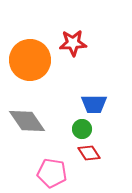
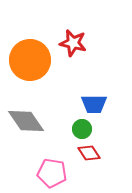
red star: rotated 16 degrees clockwise
gray diamond: moved 1 px left
